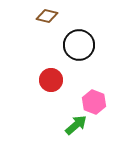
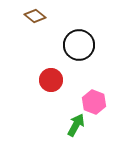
brown diamond: moved 12 px left; rotated 25 degrees clockwise
green arrow: rotated 20 degrees counterclockwise
